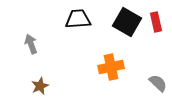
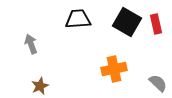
red rectangle: moved 2 px down
orange cross: moved 3 px right, 2 px down
